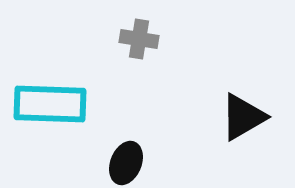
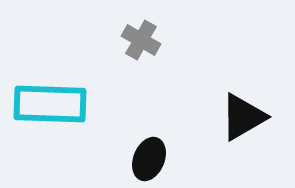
gray cross: moved 2 px right, 1 px down; rotated 21 degrees clockwise
black ellipse: moved 23 px right, 4 px up
